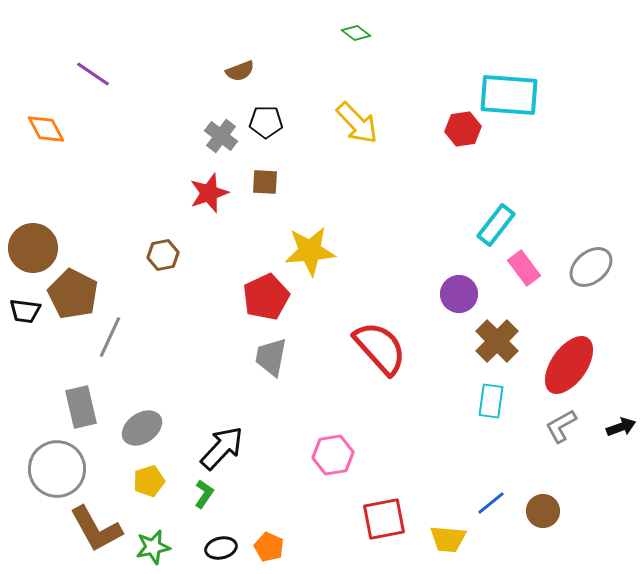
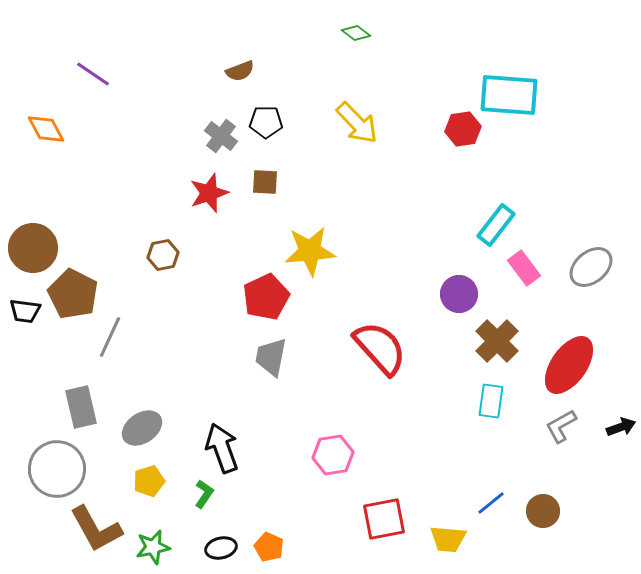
black arrow at (222, 448): rotated 63 degrees counterclockwise
